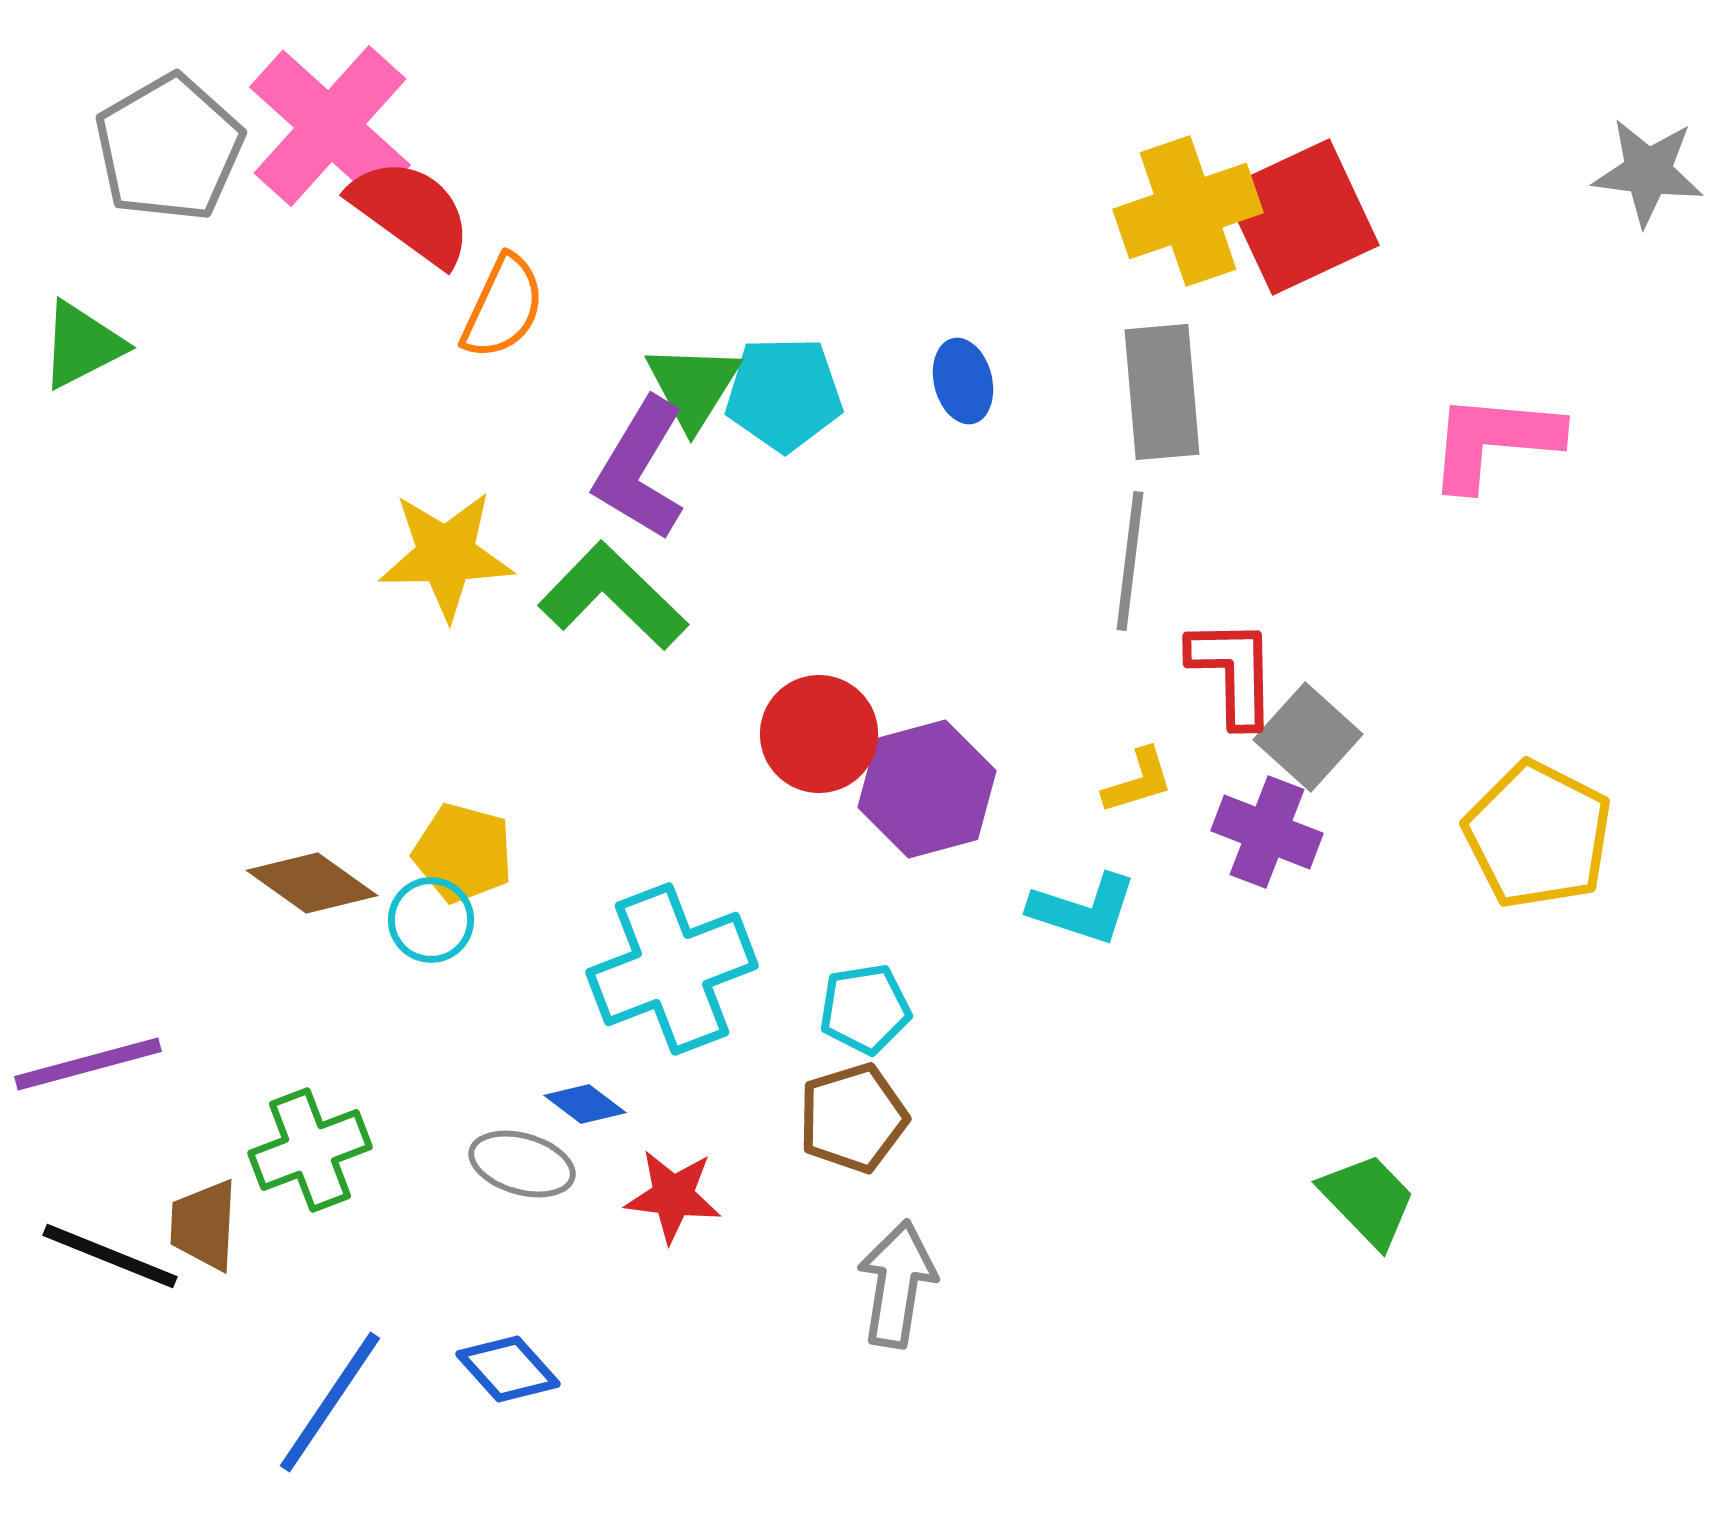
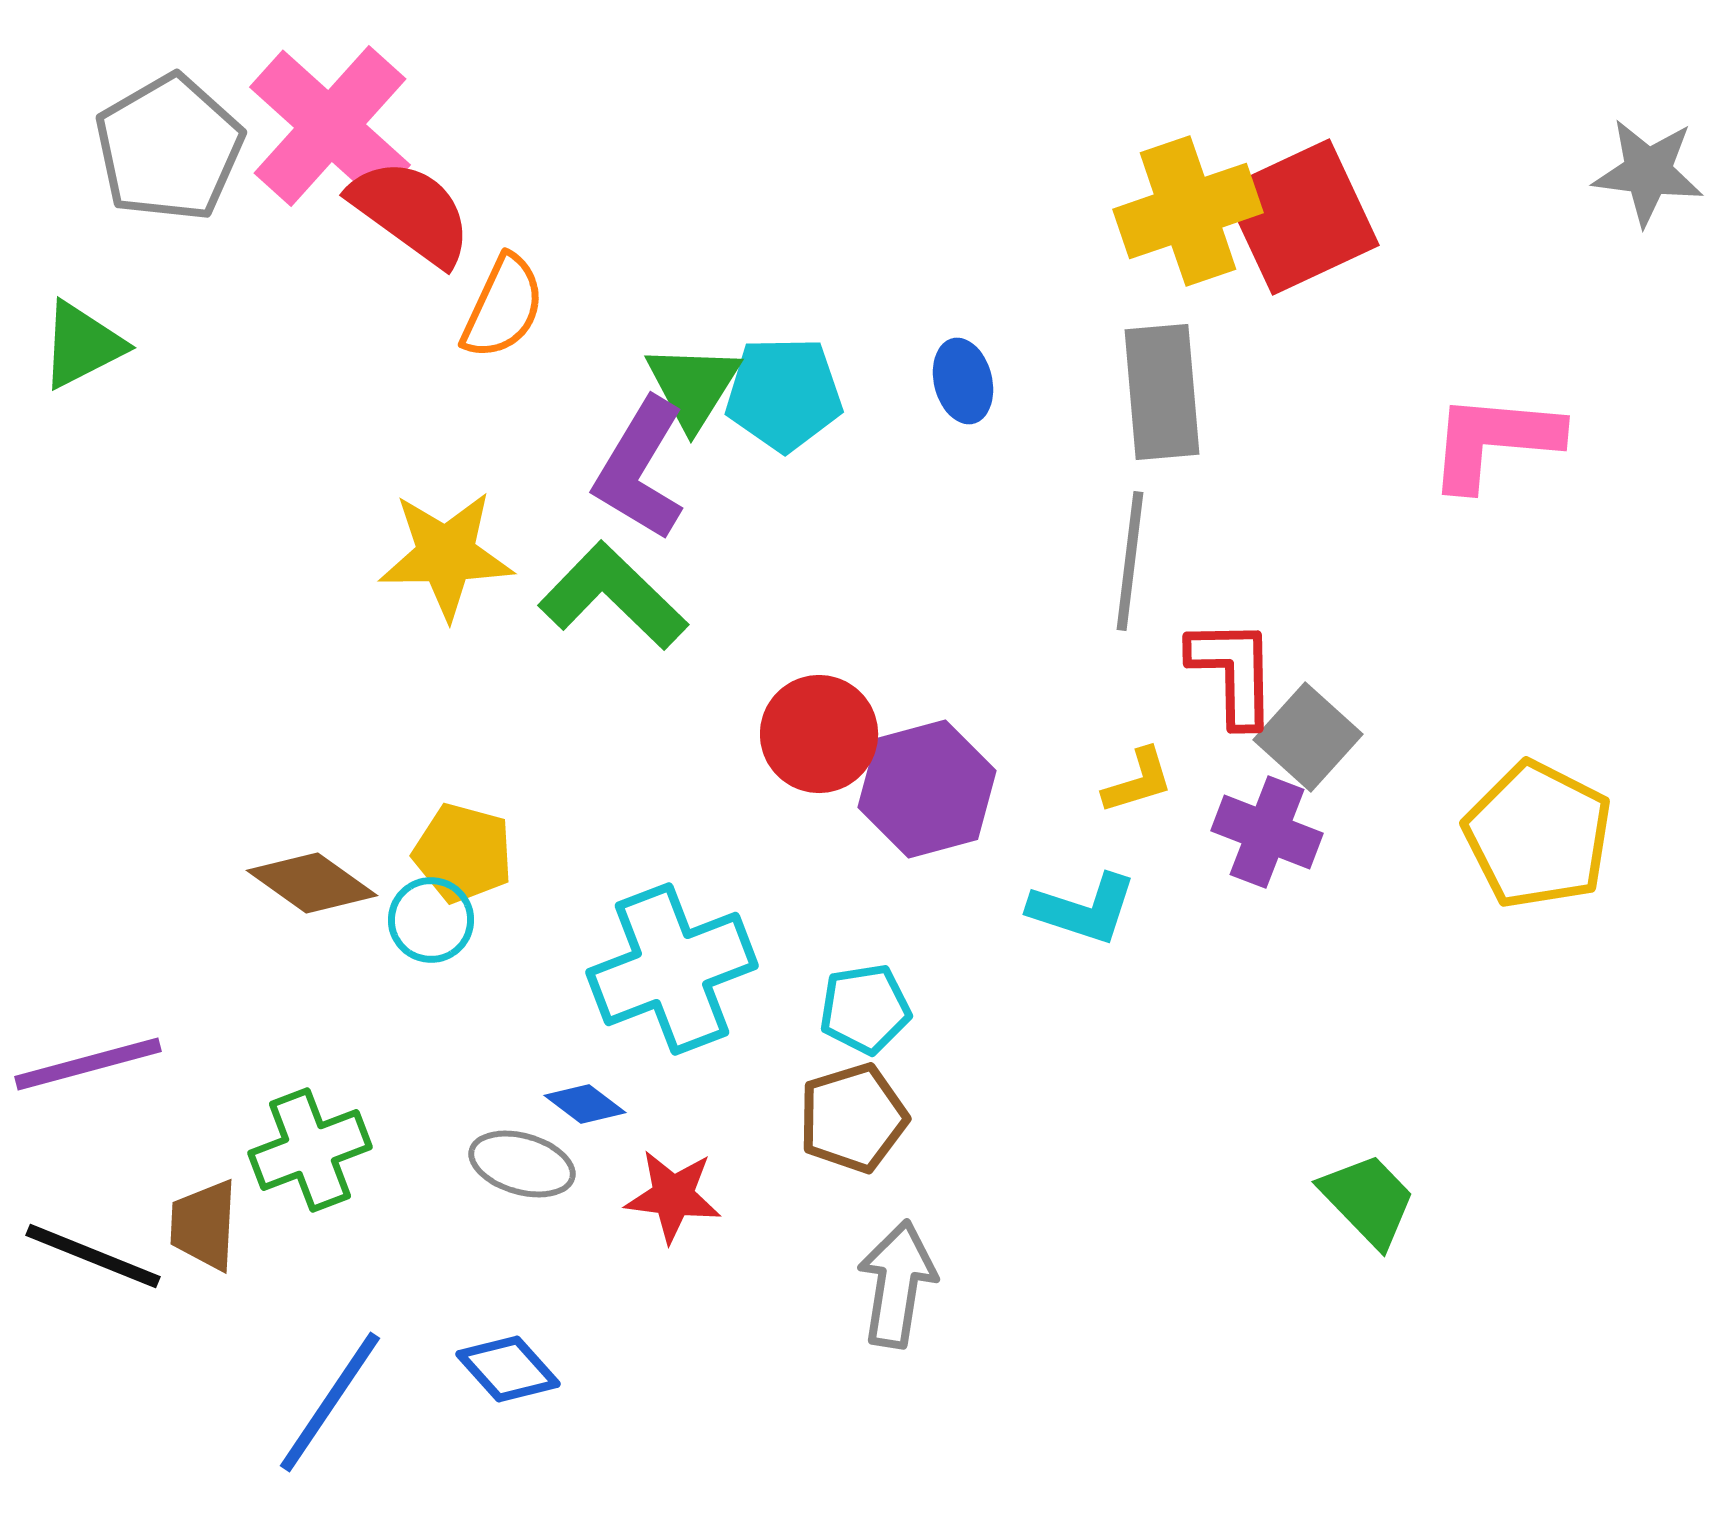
black line at (110, 1256): moved 17 px left
